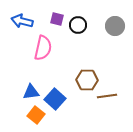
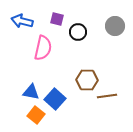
black circle: moved 7 px down
blue triangle: rotated 18 degrees clockwise
